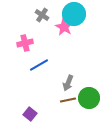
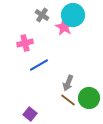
cyan circle: moved 1 px left, 1 px down
brown line: rotated 49 degrees clockwise
